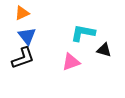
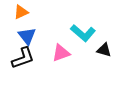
orange triangle: moved 1 px left, 1 px up
cyan L-shape: rotated 150 degrees counterclockwise
pink triangle: moved 10 px left, 9 px up
